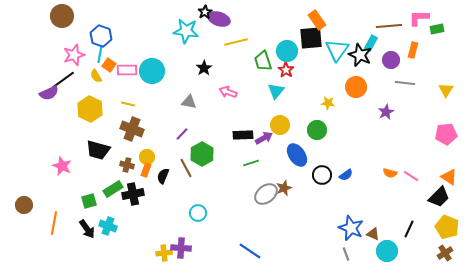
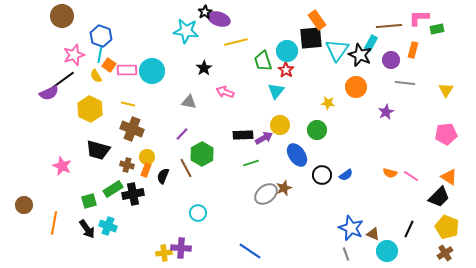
pink arrow at (228, 92): moved 3 px left
